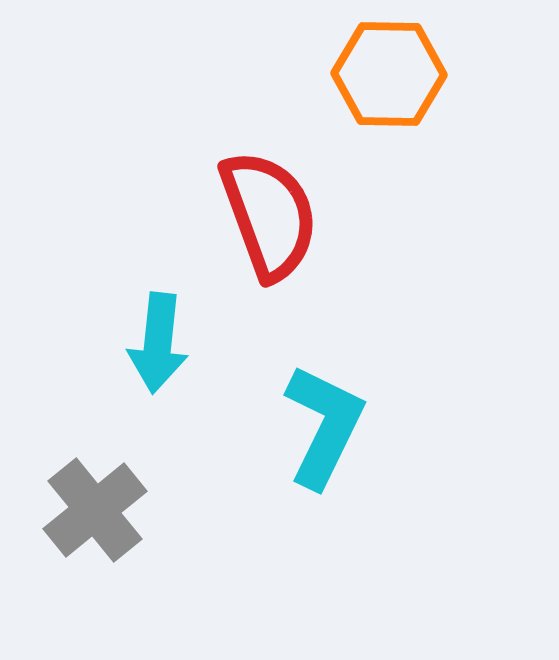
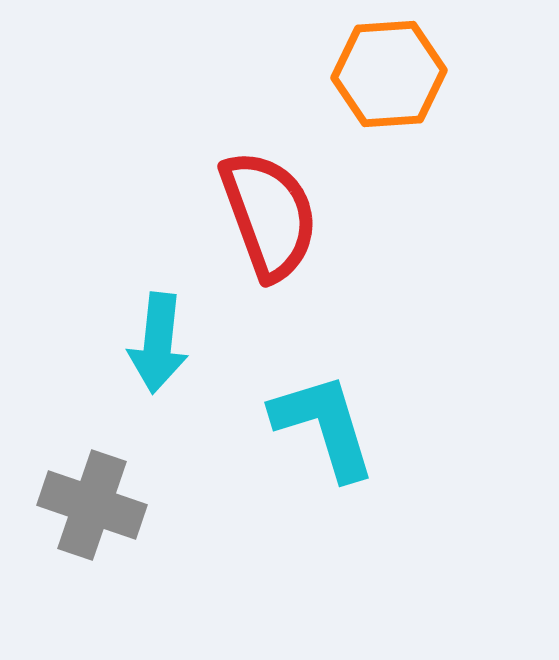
orange hexagon: rotated 5 degrees counterclockwise
cyan L-shape: rotated 43 degrees counterclockwise
gray cross: moved 3 px left, 5 px up; rotated 32 degrees counterclockwise
